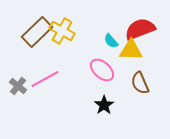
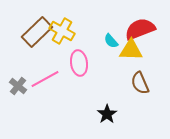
pink ellipse: moved 23 px left, 7 px up; rotated 40 degrees clockwise
black star: moved 3 px right, 9 px down
